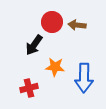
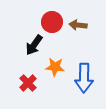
brown arrow: moved 1 px right
red cross: moved 1 px left, 5 px up; rotated 30 degrees counterclockwise
